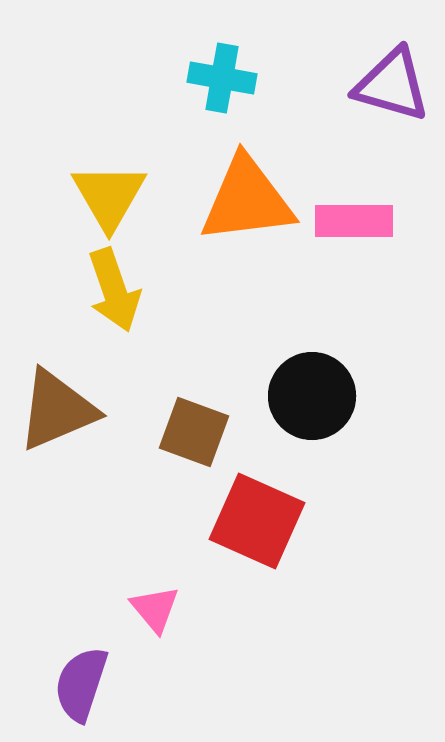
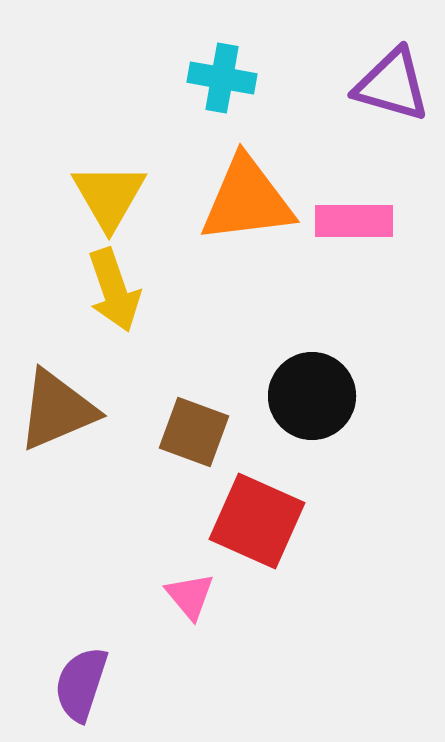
pink triangle: moved 35 px right, 13 px up
